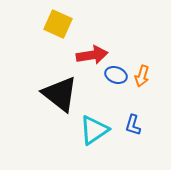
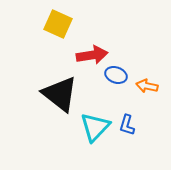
orange arrow: moved 5 px right, 10 px down; rotated 85 degrees clockwise
blue L-shape: moved 6 px left
cyan triangle: moved 1 px right, 3 px up; rotated 12 degrees counterclockwise
